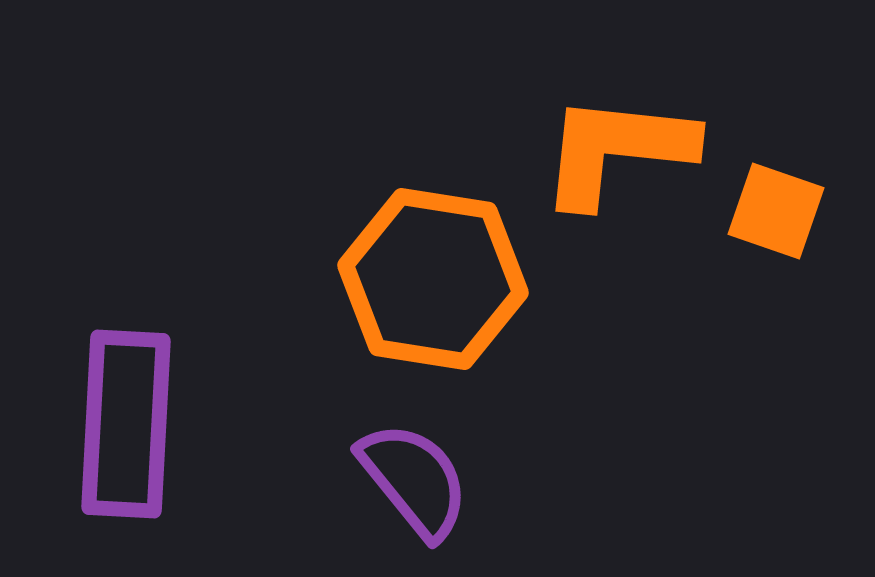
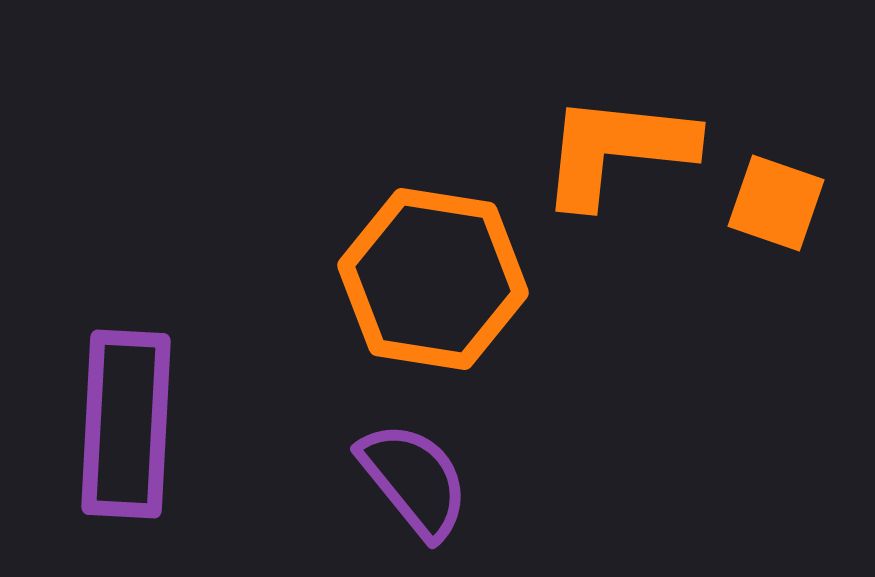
orange square: moved 8 px up
